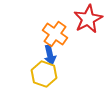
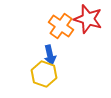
red star: rotated 28 degrees counterclockwise
orange cross: moved 6 px right, 8 px up
